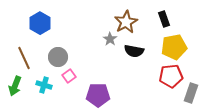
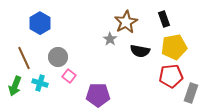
black semicircle: moved 6 px right
pink square: rotated 16 degrees counterclockwise
cyan cross: moved 4 px left, 2 px up
